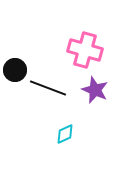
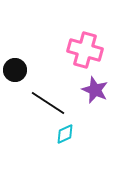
black line: moved 15 px down; rotated 12 degrees clockwise
